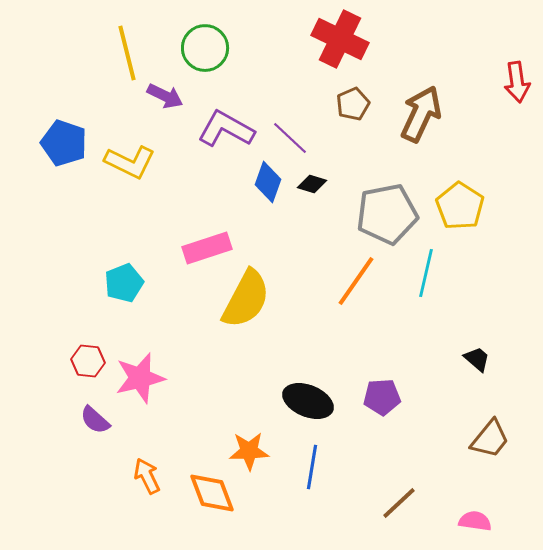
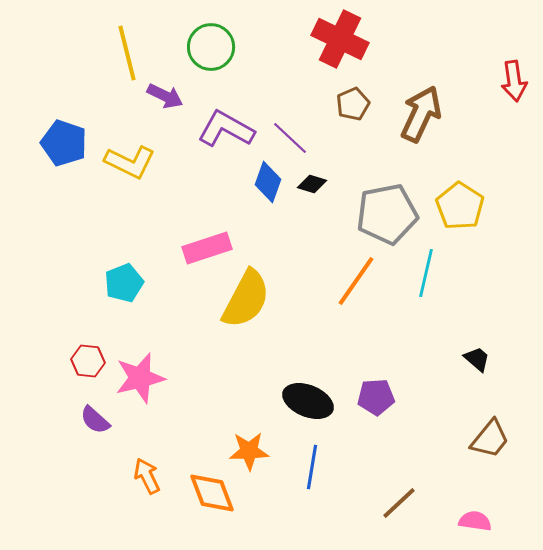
green circle: moved 6 px right, 1 px up
red arrow: moved 3 px left, 1 px up
purple pentagon: moved 6 px left
